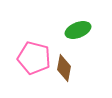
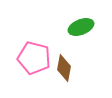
green ellipse: moved 3 px right, 3 px up
